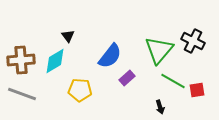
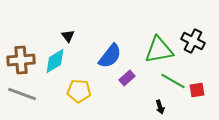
green triangle: rotated 40 degrees clockwise
yellow pentagon: moved 1 px left, 1 px down
